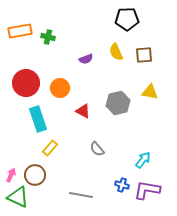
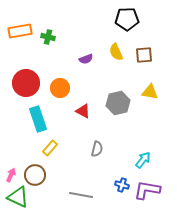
gray semicircle: rotated 126 degrees counterclockwise
